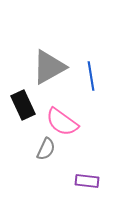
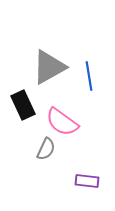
blue line: moved 2 px left
